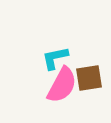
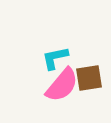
pink semicircle: rotated 12 degrees clockwise
